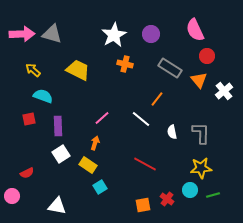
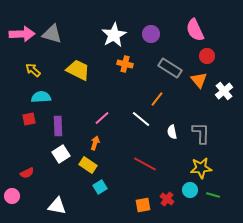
cyan semicircle: moved 2 px left, 1 px down; rotated 24 degrees counterclockwise
green line: rotated 32 degrees clockwise
